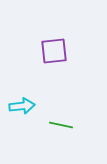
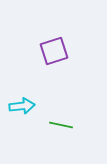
purple square: rotated 12 degrees counterclockwise
